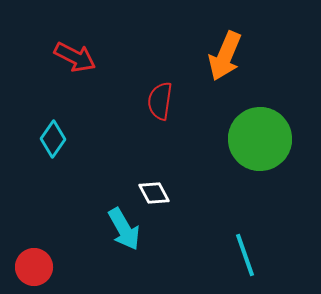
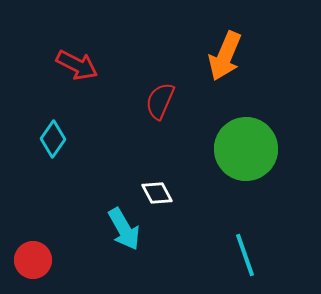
red arrow: moved 2 px right, 8 px down
red semicircle: rotated 15 degrees clockwise
green circle: moved 14 px left, 10 px down
white diamond: moved 3 px right
red circle: moved 1 px left, 7 px up
